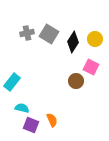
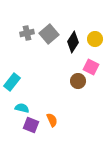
gray square: rotated 18 degrees clockwise
brown circle: moved 2 px right
